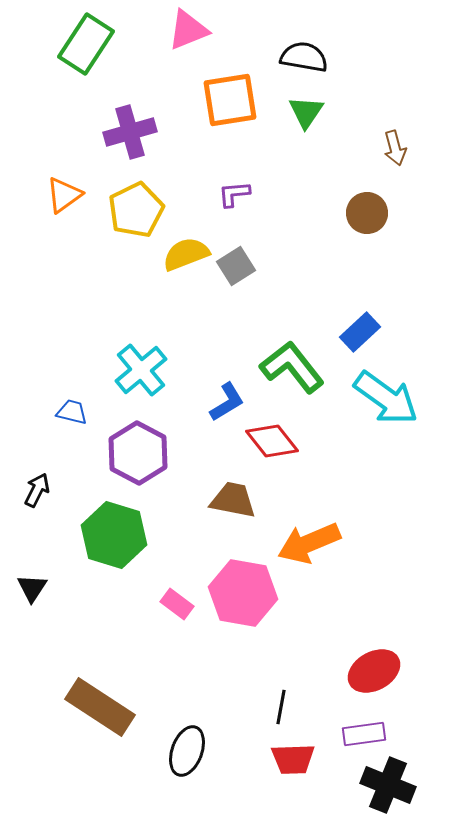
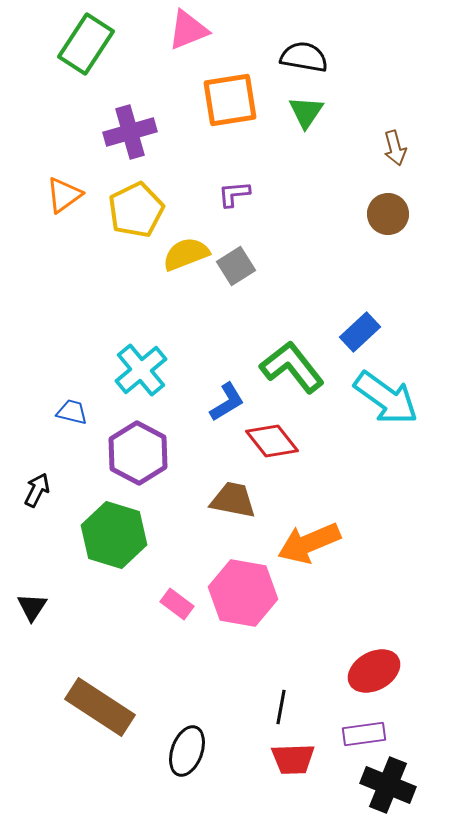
brown circle: moved 21 px right, 1 px down
black triangle: moved 19 px down
